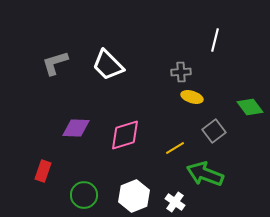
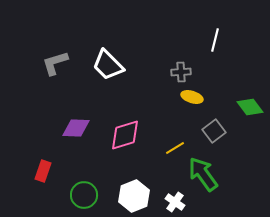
green arrow: moved 2 px left; rotated 33 degrees clockwise
